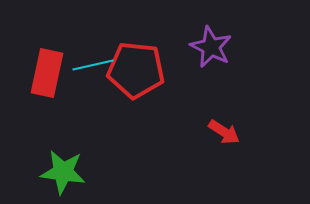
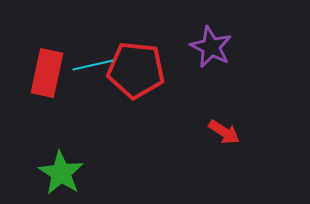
green star: moved 2 px left, 1 px down; rotated 24 degrees clockwise
